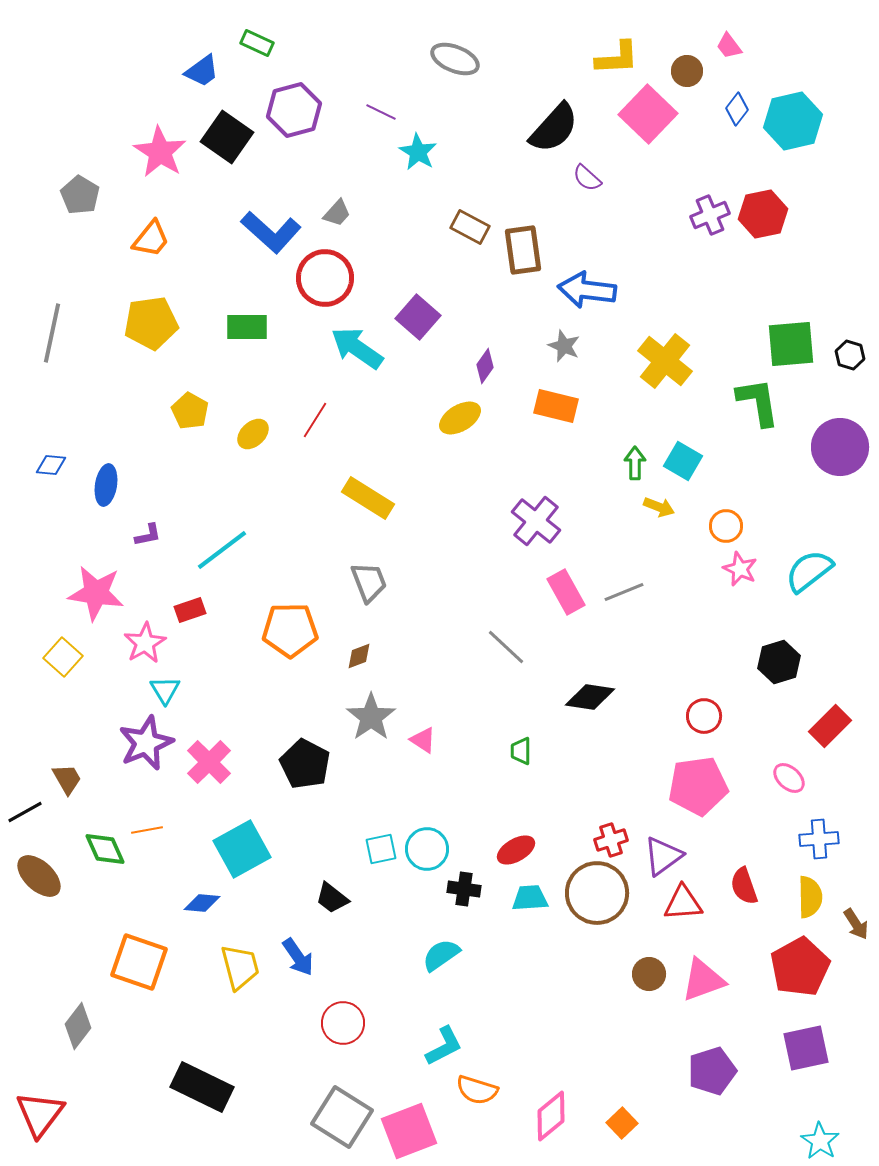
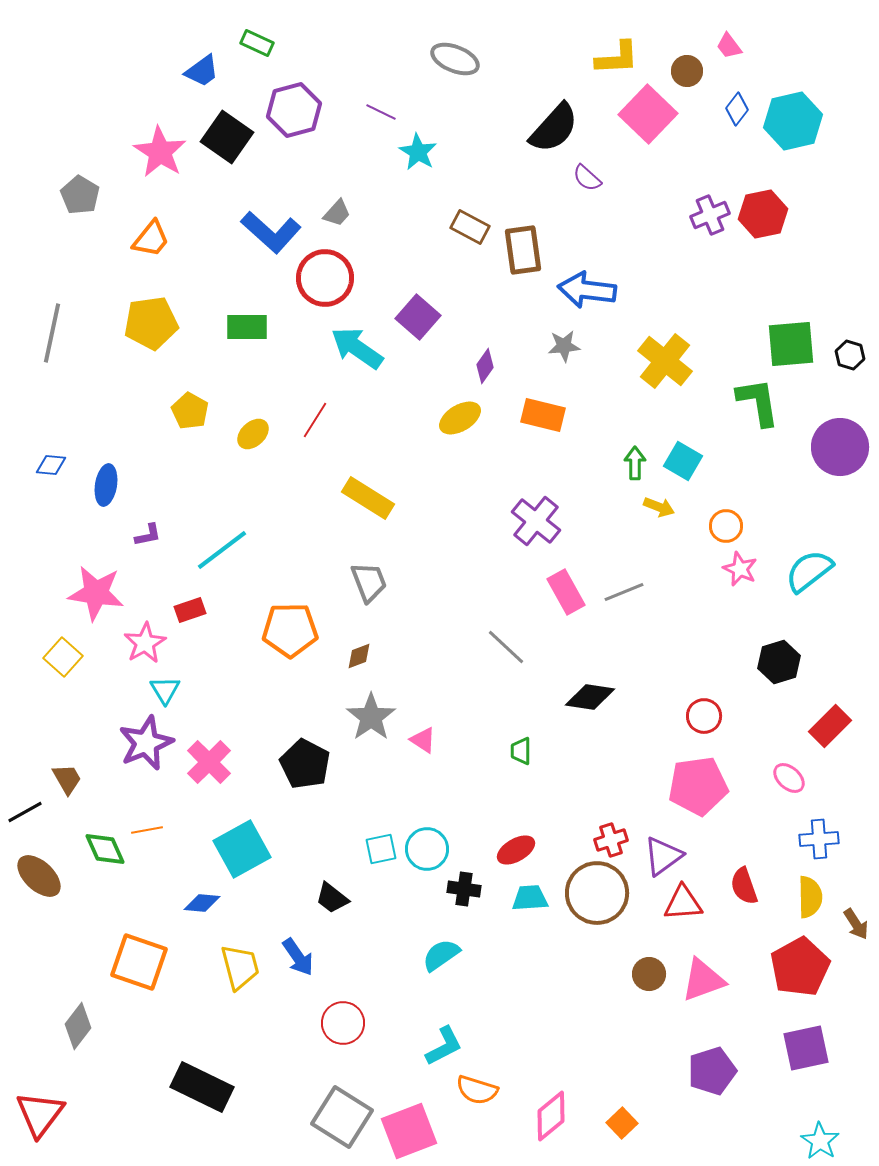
gray star at (564, 346): rotated 28 degrees counterclockwise
orange rectangle at (556, 406): moved 13 px left, 9 px down
